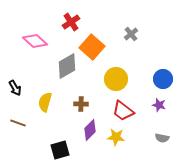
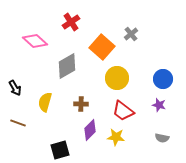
orange square: moved 10 px right
yellow circle: moved 1 px right, 1 px up
